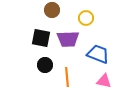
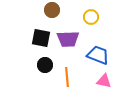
yellow circle: moved 5 px right, 1 px up
blue trapezoid: moved 1 px down
